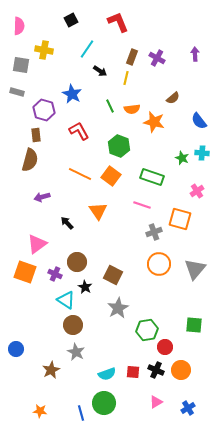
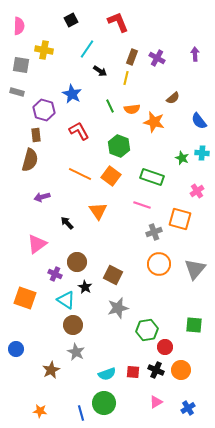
orange square at (25, 272): moved 26 px down
gray star at (118, 308): rotated 15 degrees clockwise
